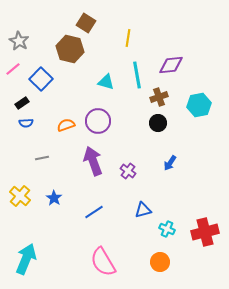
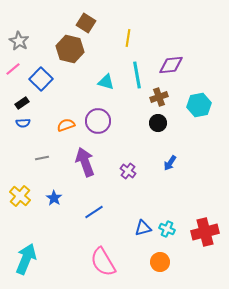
blue semicircle: moved 3 px left
purple arrow: moved 8 px left, 1 px down
blue triangle: moved 18 px down
